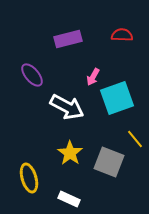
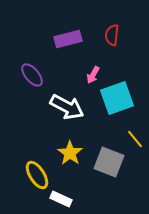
red semicircle: moved 10 px left; rotated 85 degrees counterclockwise
pink arrow: moved 2 px up
yellow ellipse: moved 8 px right, 3 px up; rotated 16 degrees counterclockwise
white rectangle: moved 8 px left
